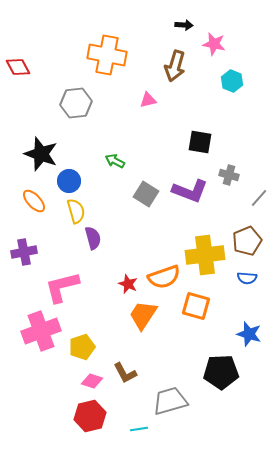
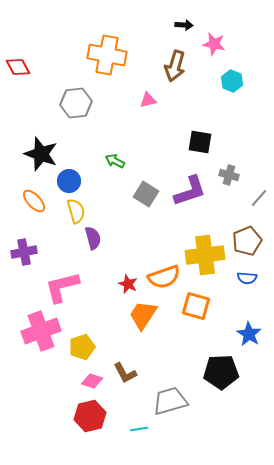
purple L-shape: rotated 39 degrees counterclockwise
blue star: rotated 15 degrees clockwise
